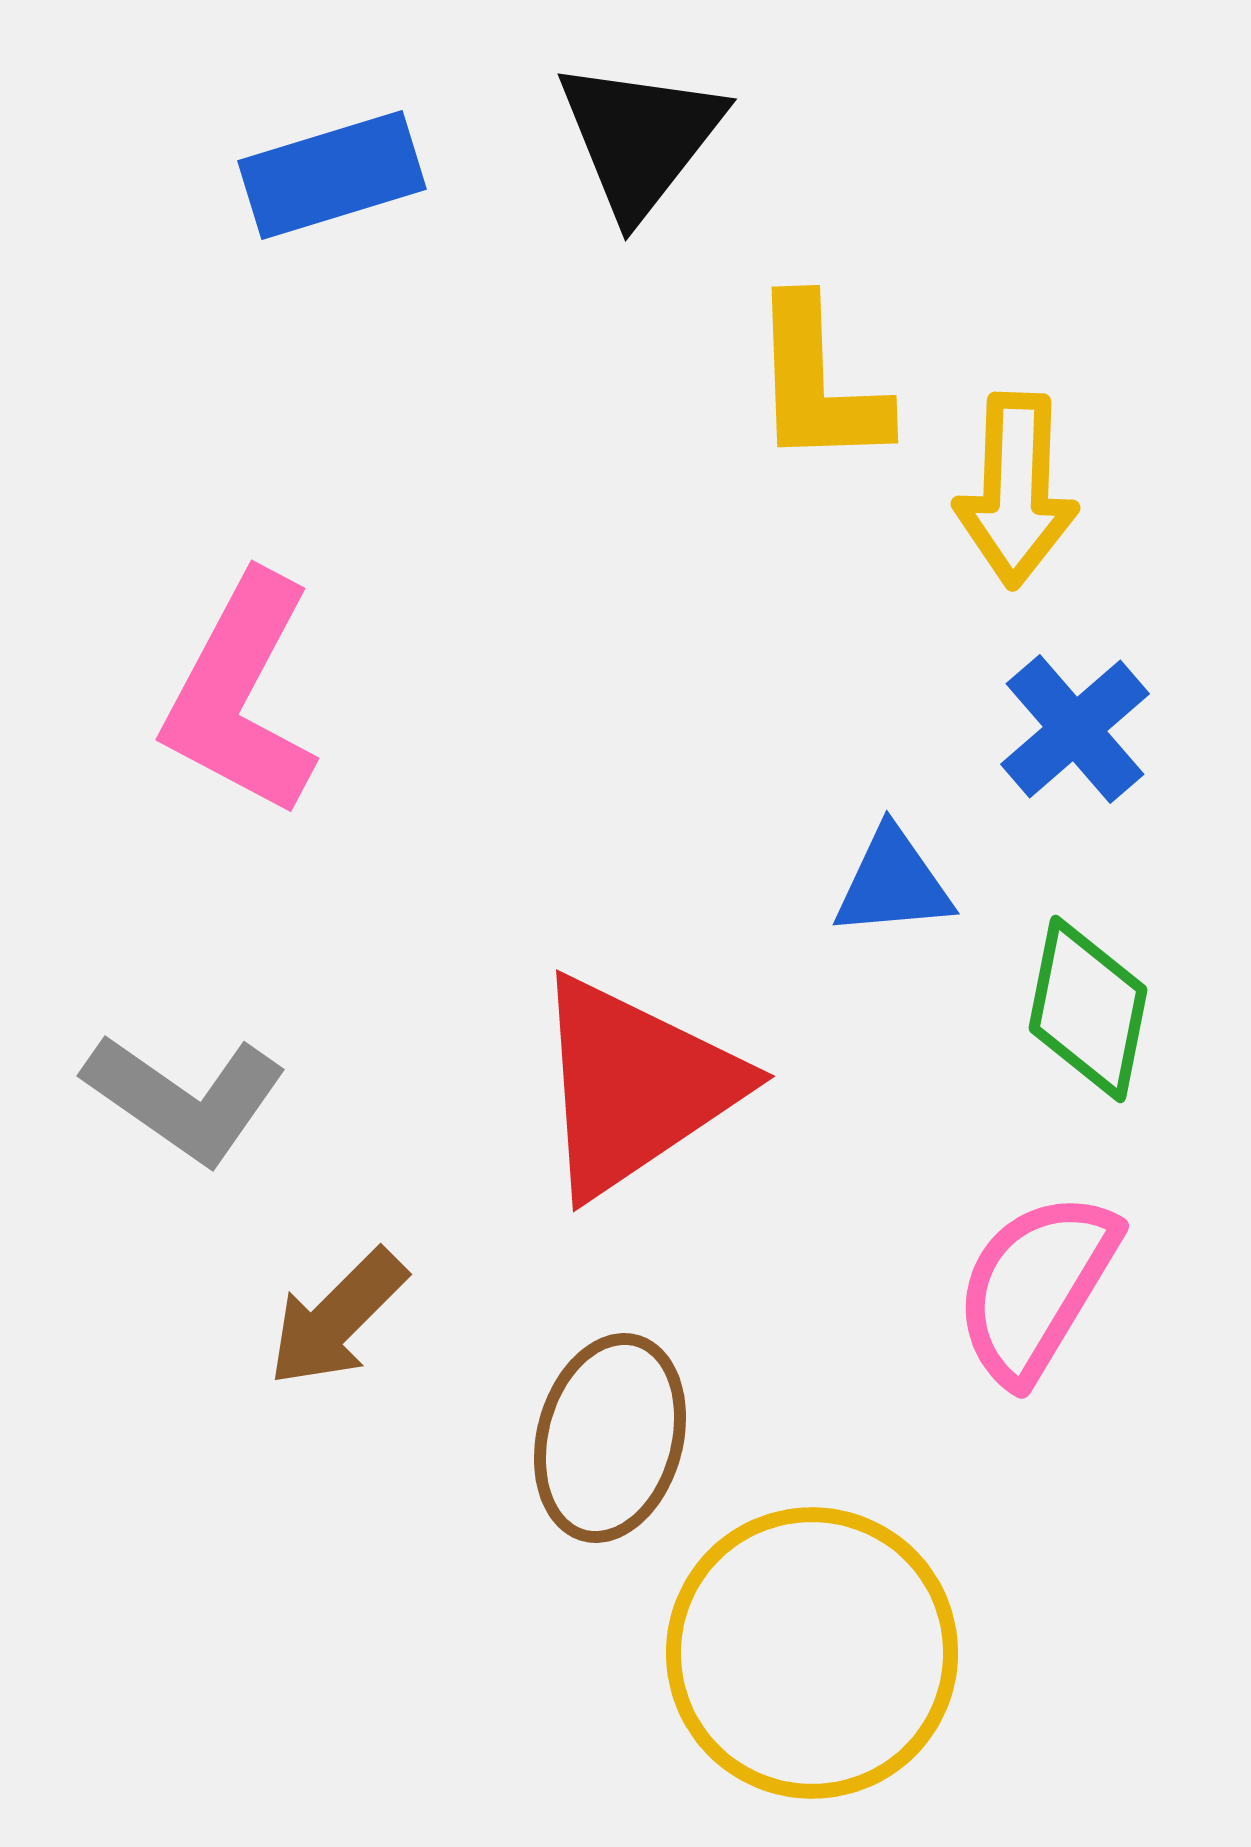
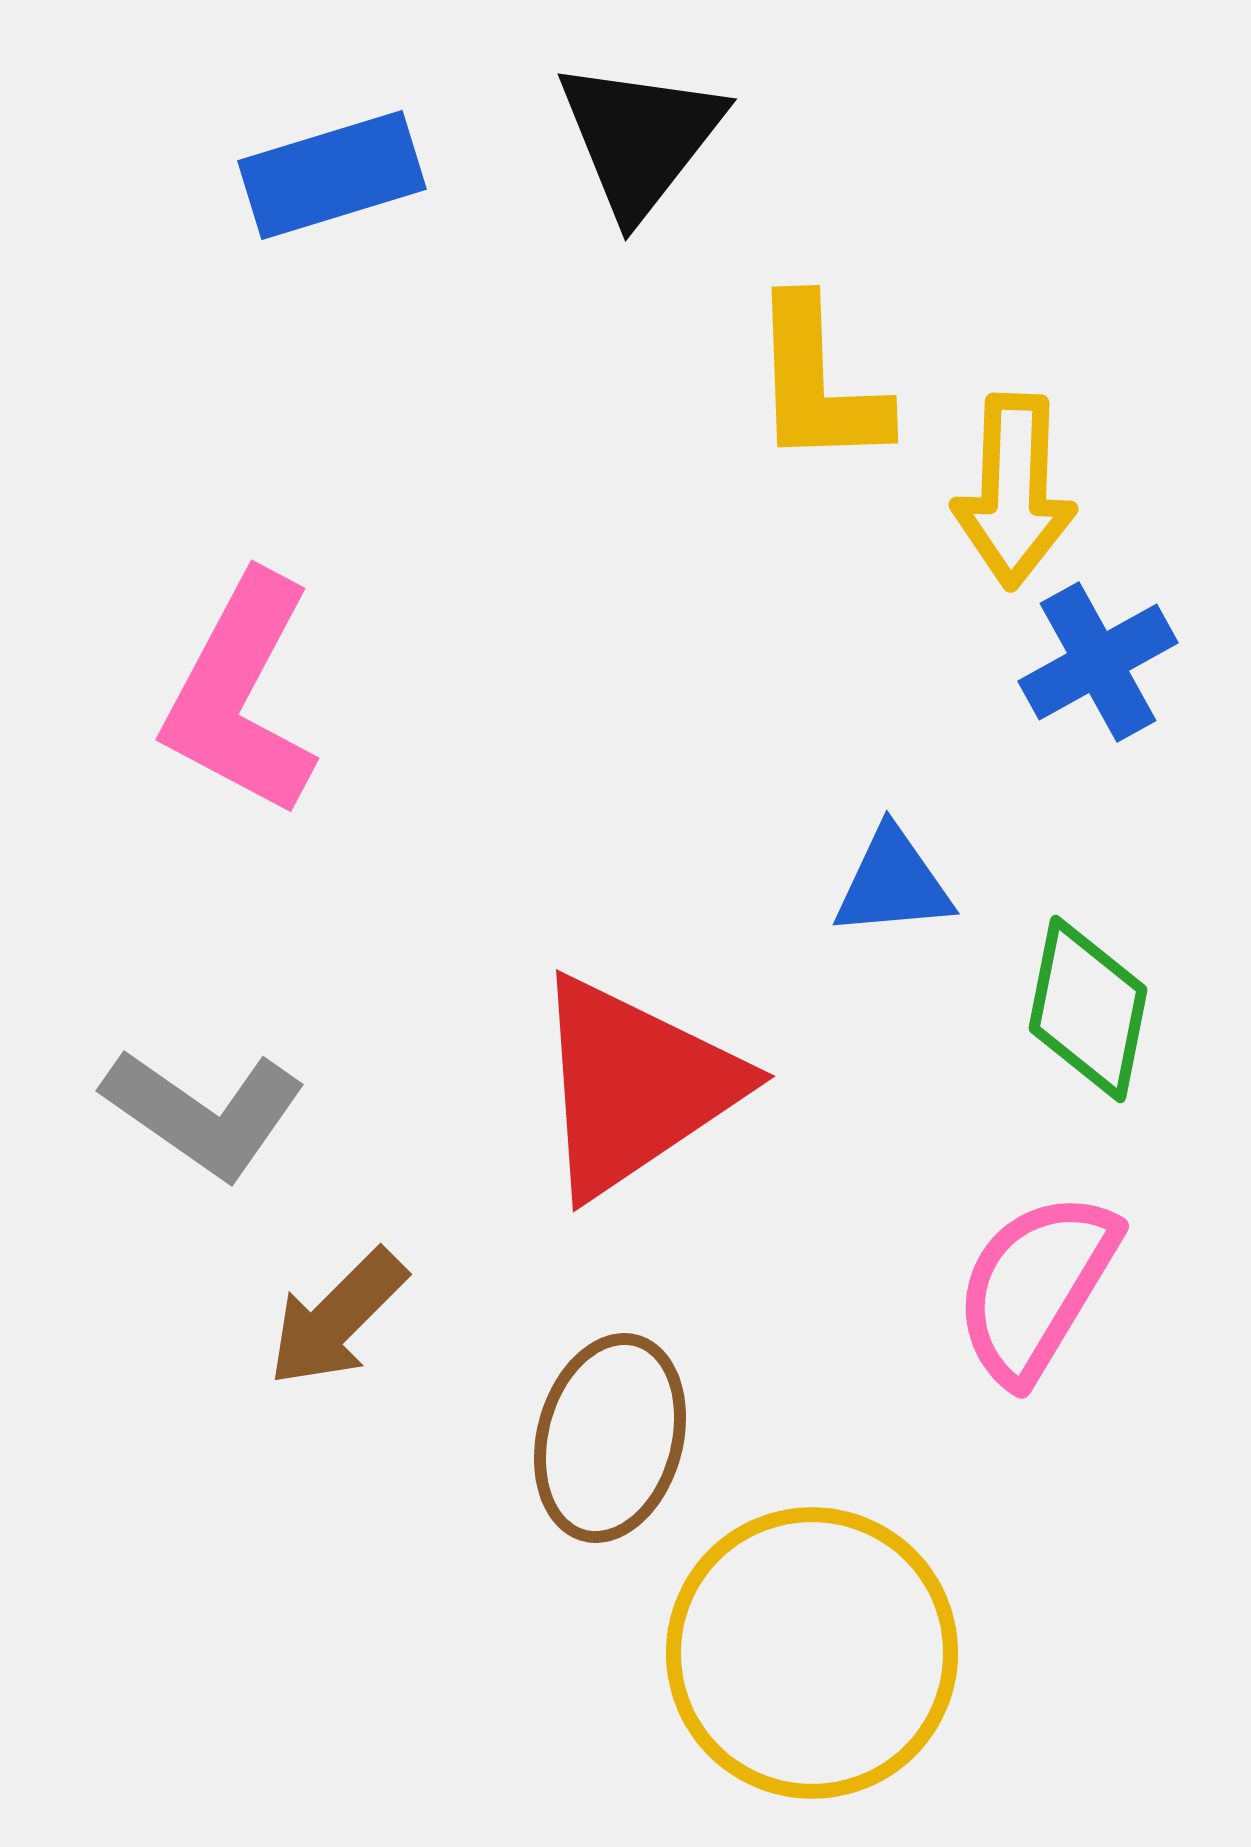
yellow arrow: moved 2 px left, 1 px down
blue cross: moved 23 px right, 67 px up; rotated 12 degrees clockwise
gray L-shape: moved 19 px right, 15 px down
